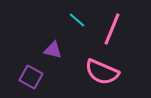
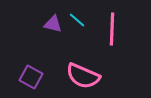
pink line: rotated 20 degrees counterclockwise
purple triangle: moved 26 px up
pink semicircle: moved 19 px left, 4 px down
